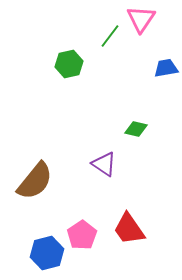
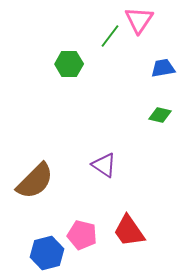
pink triangle: moved 2 px left, 1 px down
green hexagon: rotated 12 degrees clockwise
blue trapezoid: moved 3 px left
green diamond: moved 24 px right, 14 px up
purple triangle: moved 1 px down
brown semicircle: rotated 6 degrees clockwise
red trapezoid: moved 2 px down
pink pentagon: rotated 24 degrees counterclockwise
